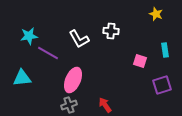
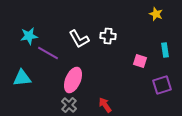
white cross: moved 3 px left, 5 px down
gray cross: rotated 28 degrees counterclockwise
